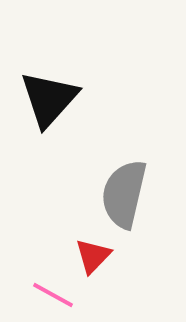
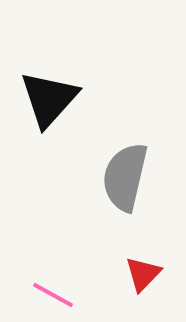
gray semicircle: moved 1 px right, 17 px up
red triangle: moved 50 px right, 18 px down
